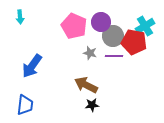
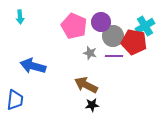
blue arrow: moved 1 px right; rotated 70 degrees clockwise
blue trapezoid: moved 10 px left, 5 px up
